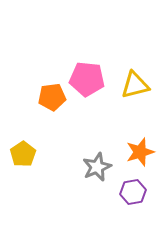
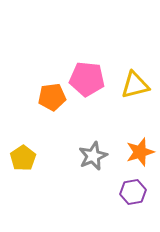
yellow pentagon: moved 4 px down
gray star: moved 4 px left, 11 px up
